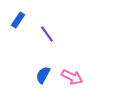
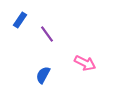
blue rectangle: moved 2 px right
pink arrow: moved 13 px right, 14 px up
